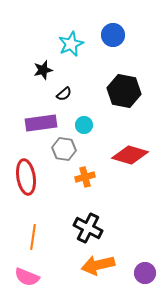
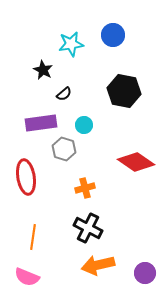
cyan star: rotated 15 degrees clockwise
black star: rotated 30 degrees counterclockwise
gray hexagon: rotated 10 degrees clockwise
red diamond: moved 6 px right, 7 px down; rotated 18 degrees clockwise
orange cross: moved 11 px down
